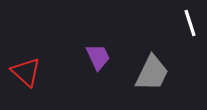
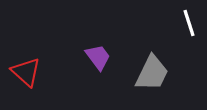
white line: moved 1 px left
purple trapezoid: rotated 12 degrees counterclockwise
